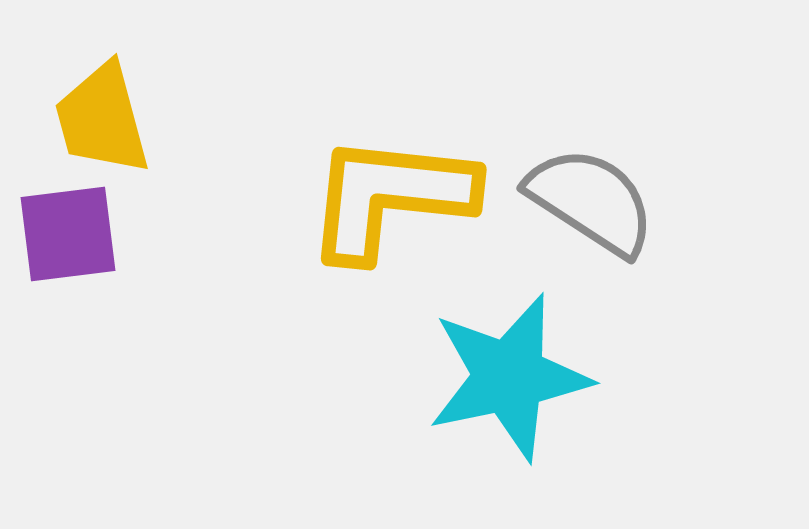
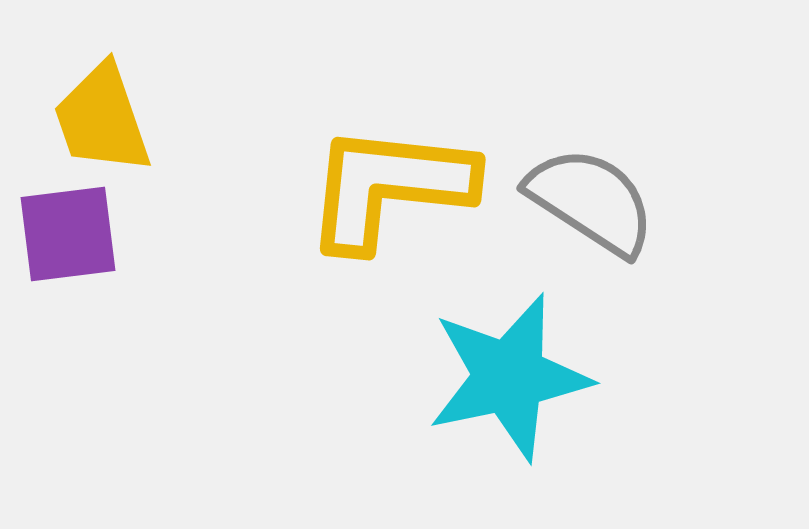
yellow trapezoid: rotated 4 degrees counterclockwise
yellow L-shape: moved 1 px left, 10 px up
